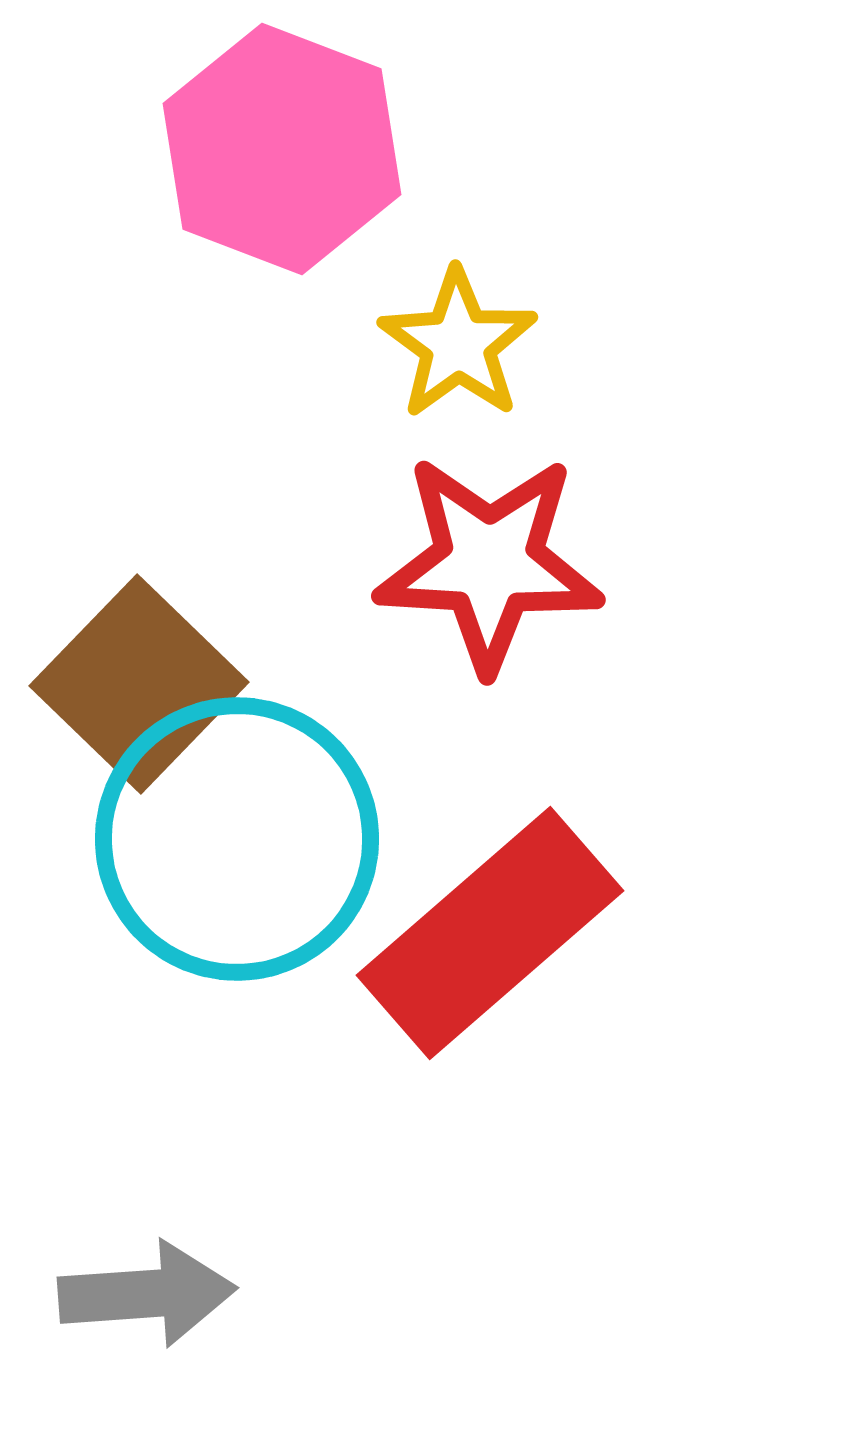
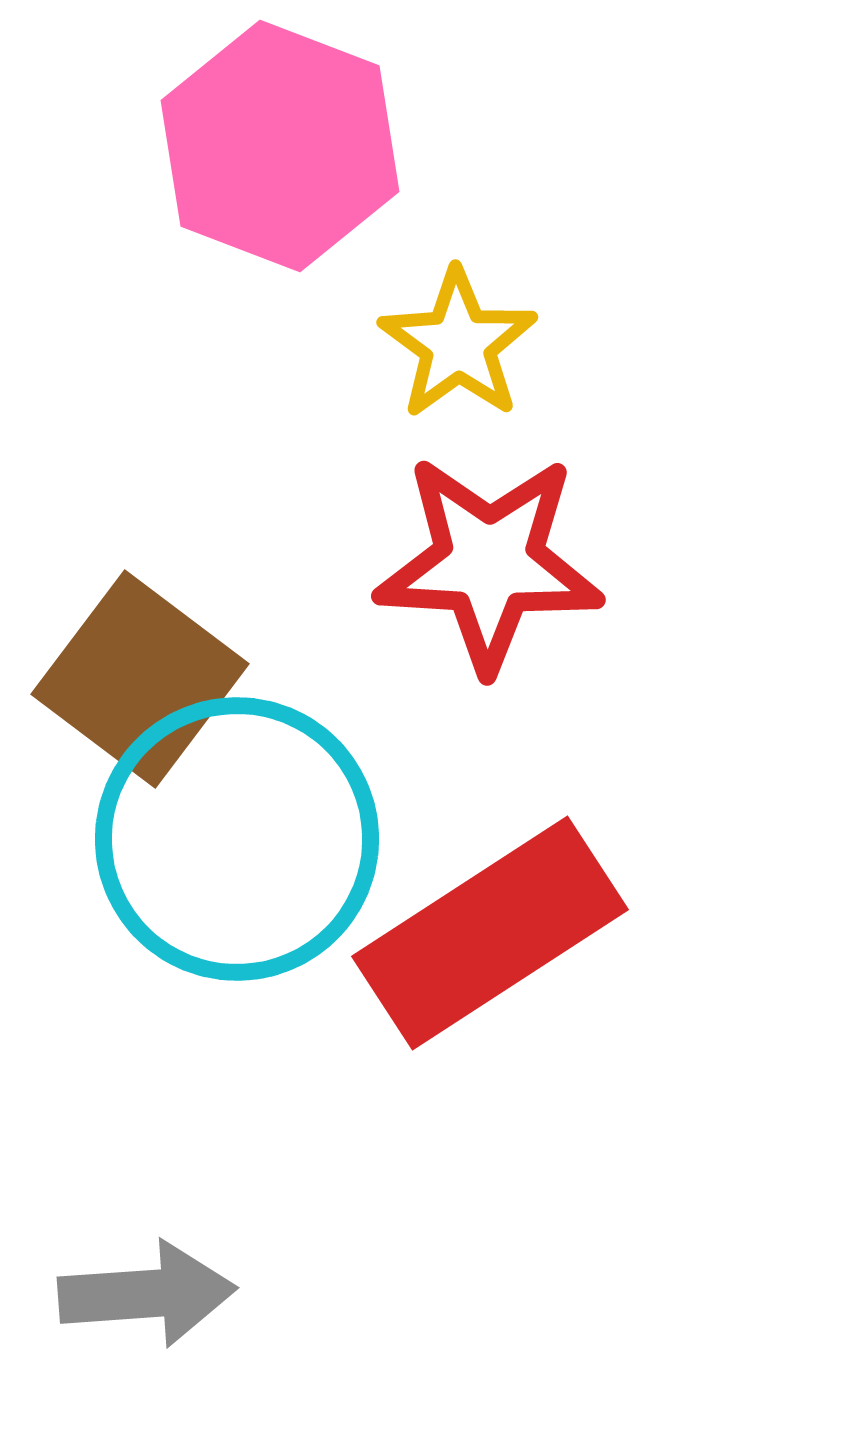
pink hexagon: moved 2 px left, 3 px up
brown square: moved 1 px right, 5 px up; rotated 7 degrees counterclockwise
red rectangle: rotated 8 degrees clockwise
